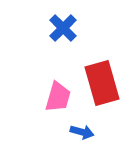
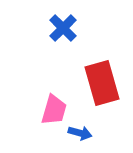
pink trapezoid: moved 4 px left, 13 px down
blue arrow: moved 2 px left, 1 px down
